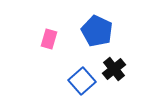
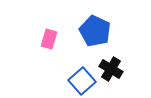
blue pentagon: moved 2 px left
black cross: moved 3 px left; rotated 20 degrees counterclockwise
